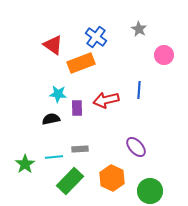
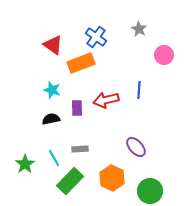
cyan star: moved 6 px left, 4 px up; rotated 12 degrees clockwise
cyan line: moved 1 px down; rotated 66 degrees clockwise
